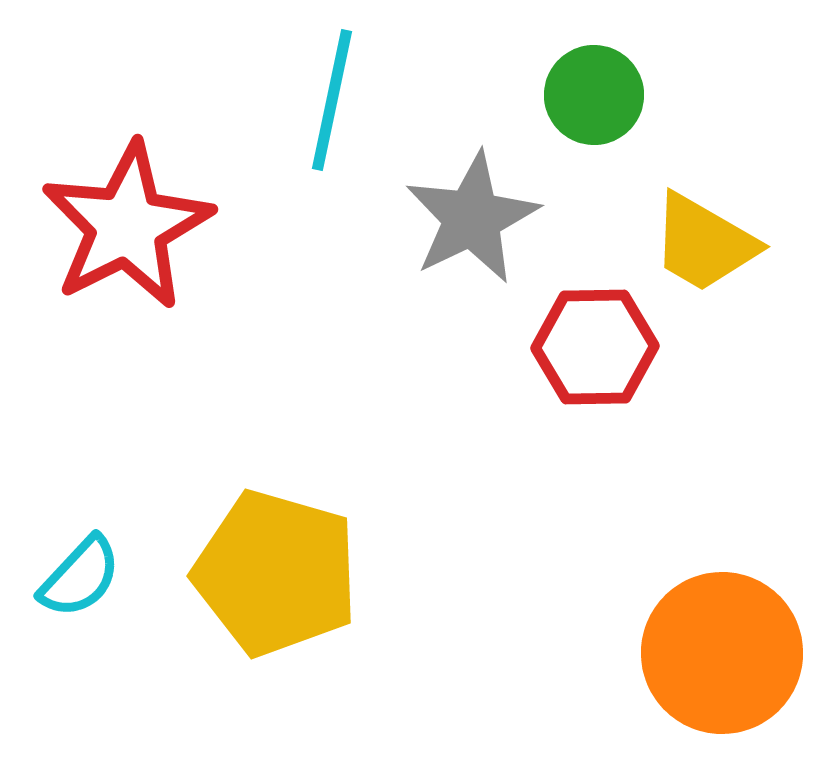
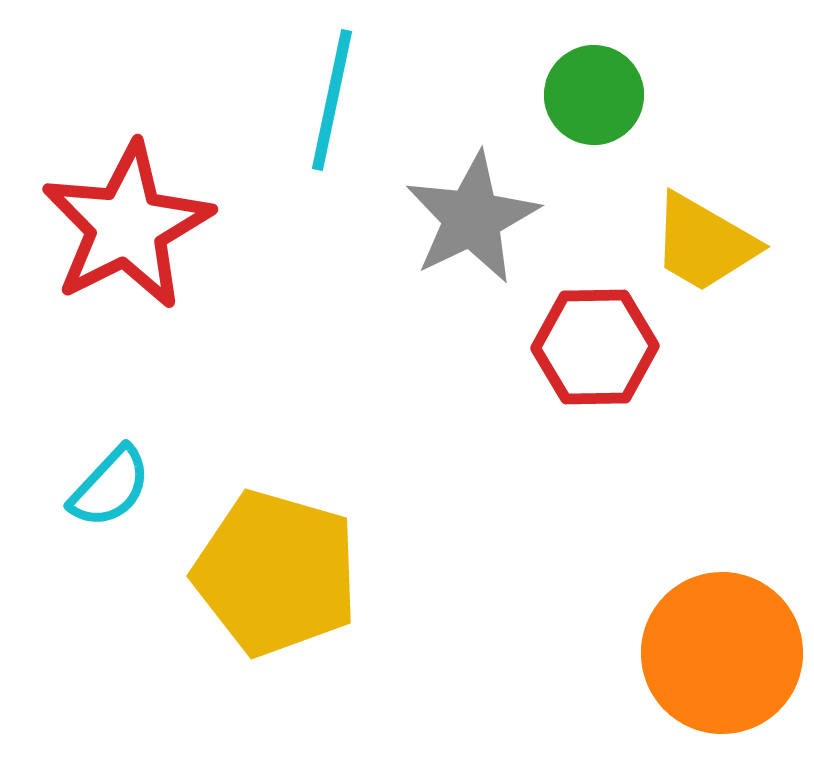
cyan semicircle: moved 30 px right, 90 px up
